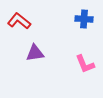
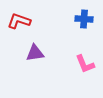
red L-shape: rotated 20 degrees counterclockwise
